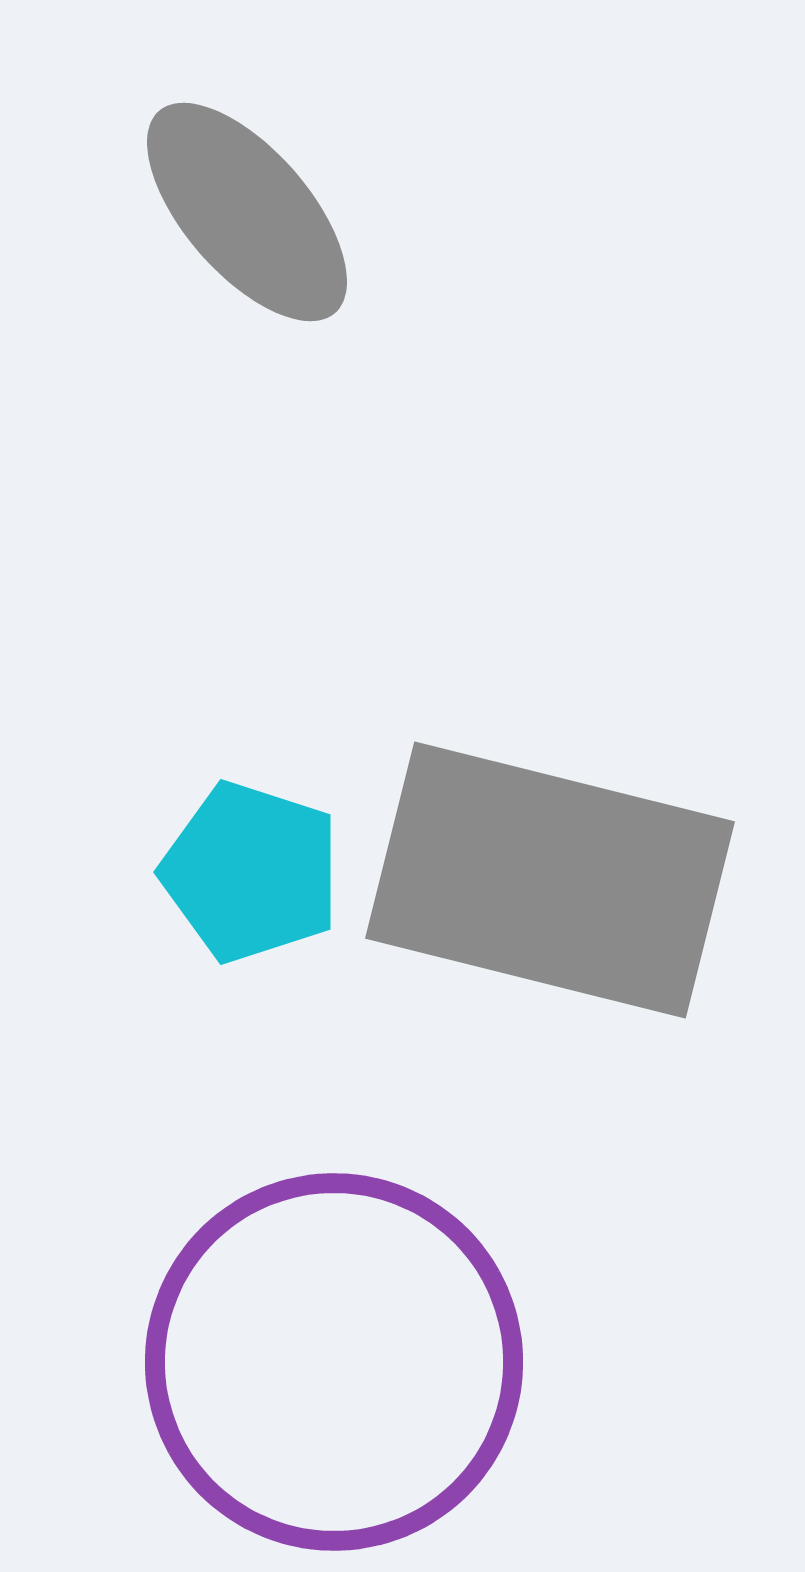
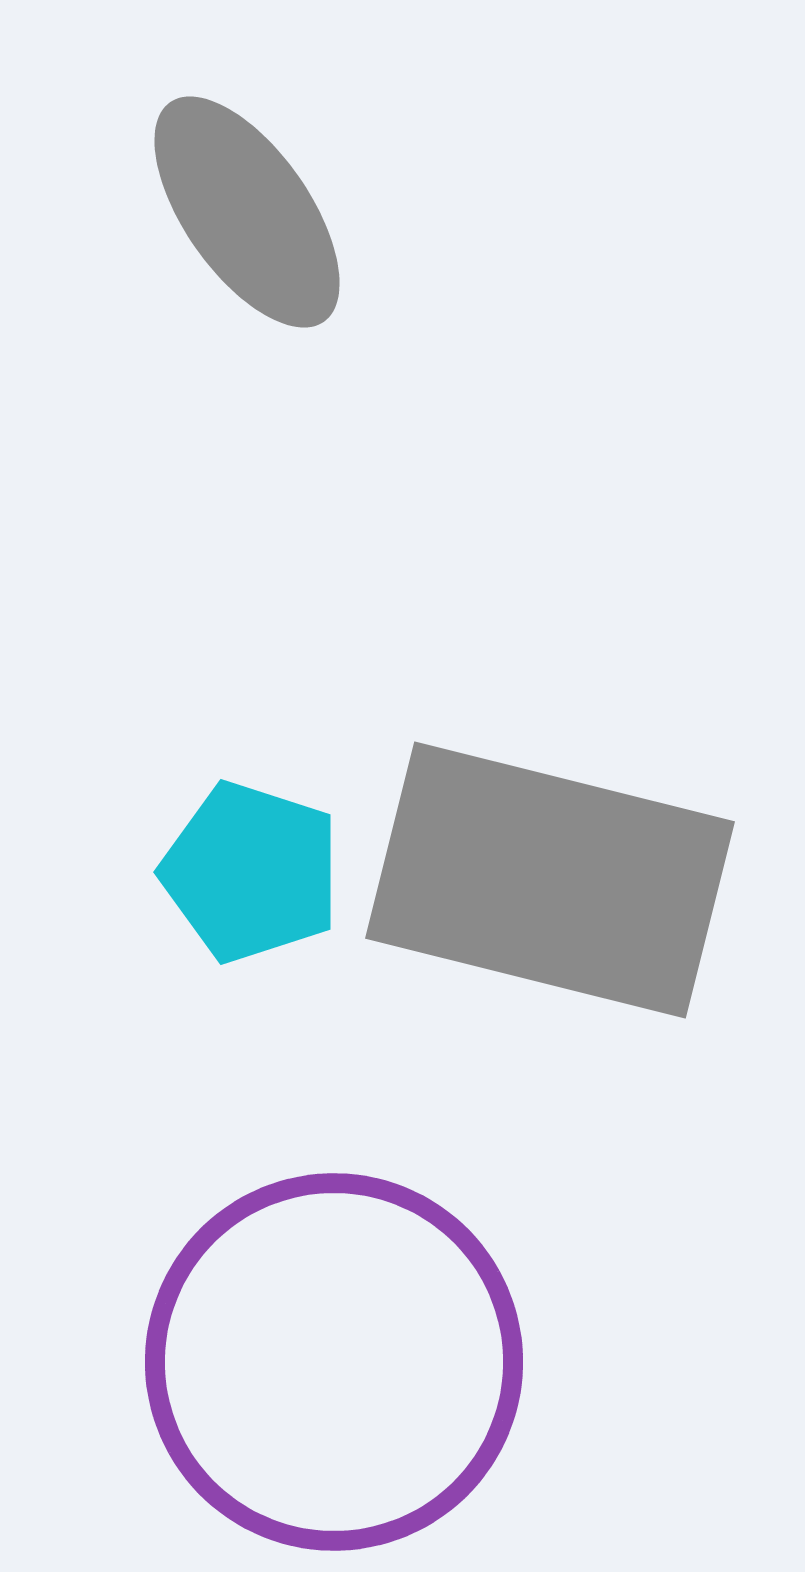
gray ellipse: rotated 6 degrees clockwise
